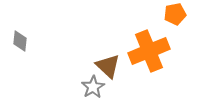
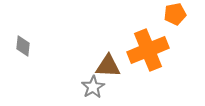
gray diamond: moved 3 px right, 5 px down
orange cross: moved 1 px left, 1 px up
brown triangle: rotated 40 degrees counterclockwise
